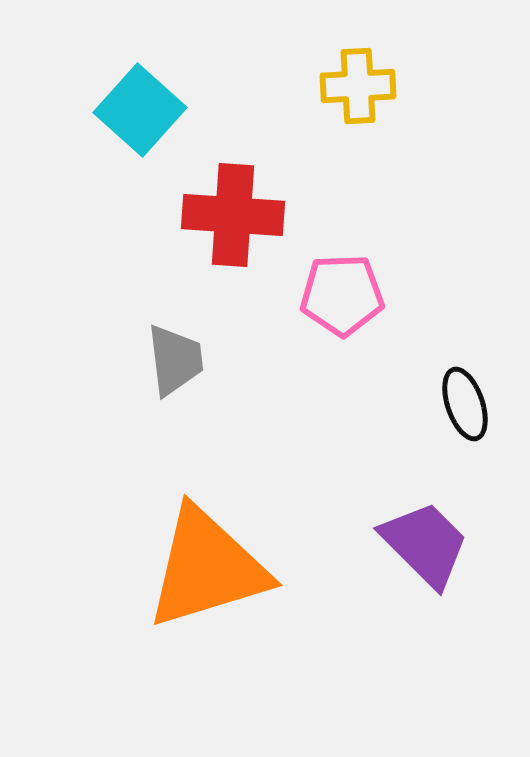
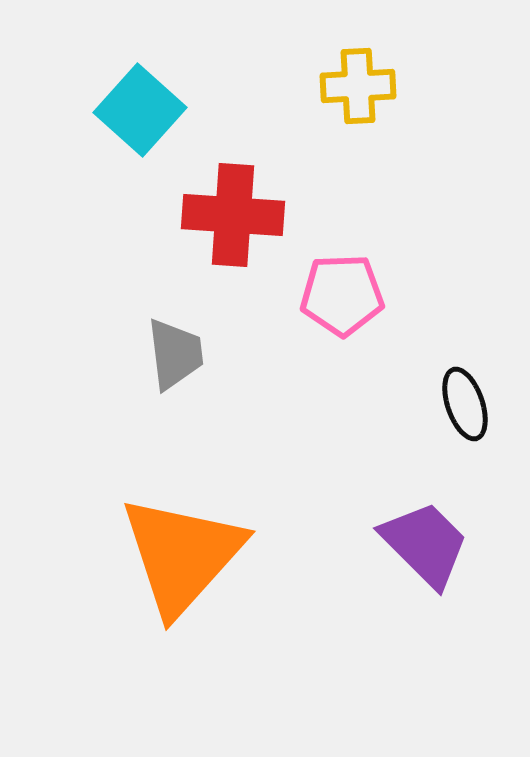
gray trapezoid: moved 6 px up
orange triangle: moved 25 px left, 13 px up; rotated 31 degrees counterclockwise
